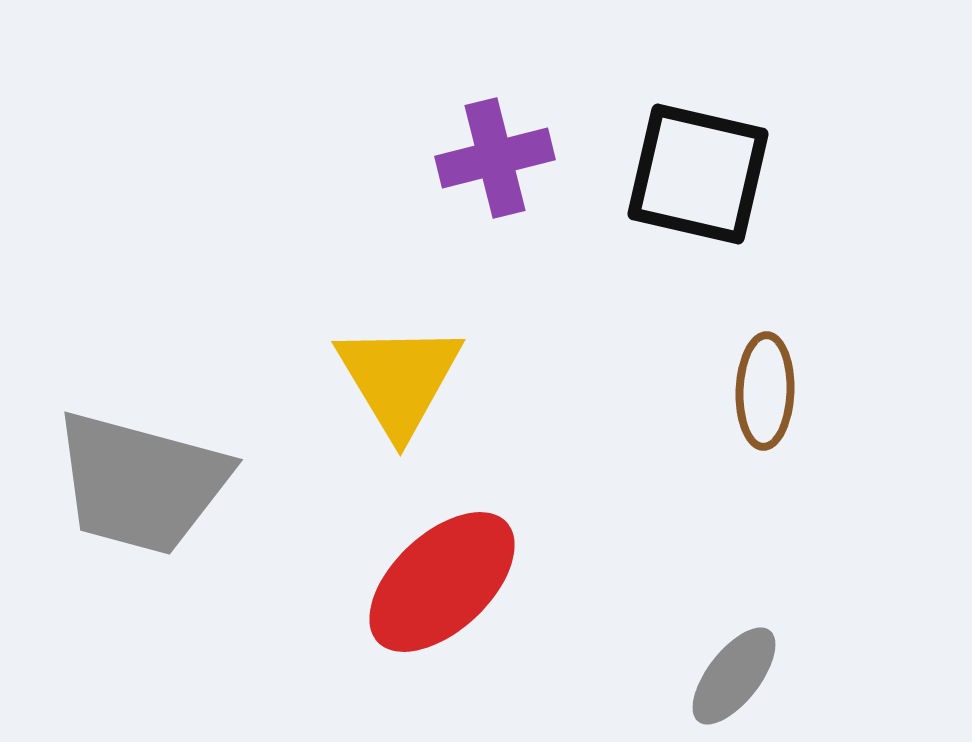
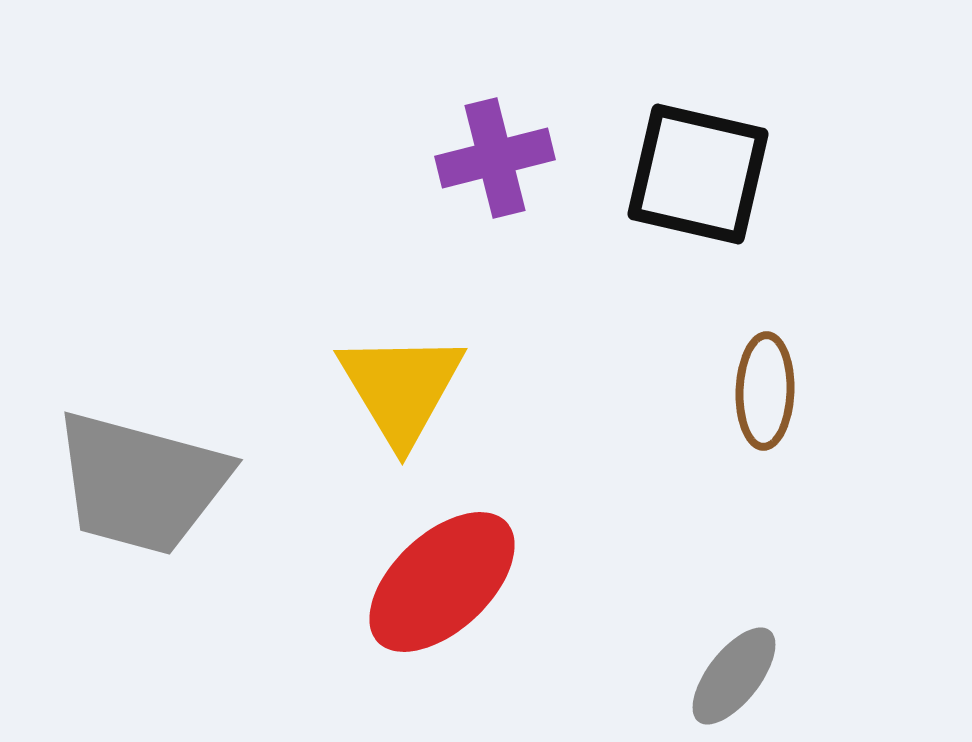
yellow triangle: moved 2 px right, 9 px down
